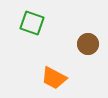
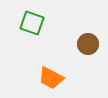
orange trapezoid: moved 3 px left
